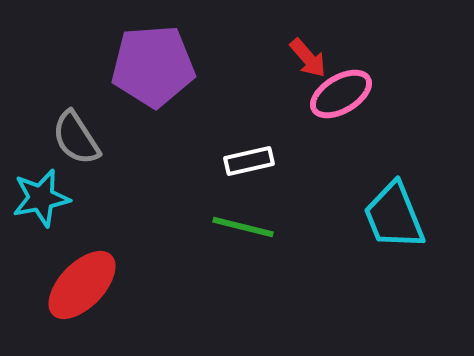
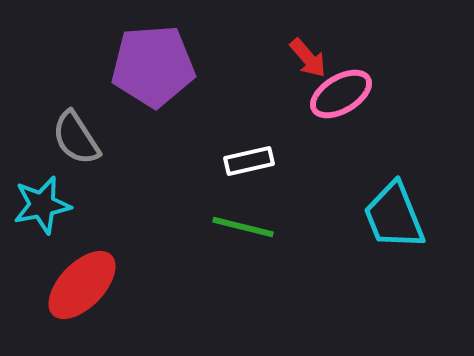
cyan star: moved 1 px right, 7 px down
